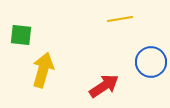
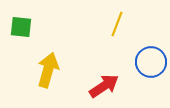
yellow line: moved 3 px left, 5 px down; rotated 60 degrees counterclockwise
green square: moved 8 px up
yellow arrow: moved 5 px right
